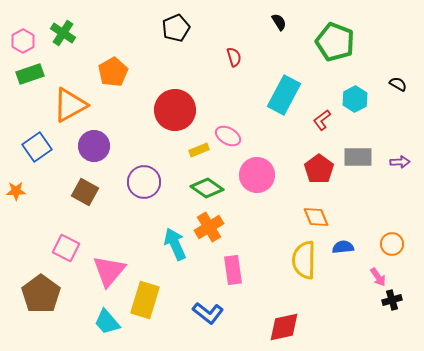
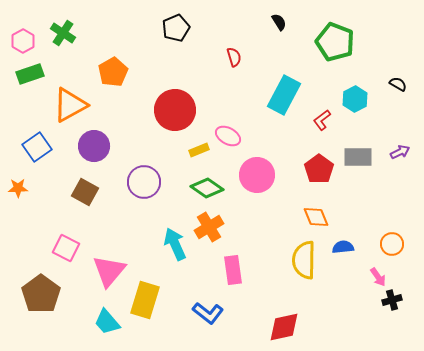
purple arrow at (400, 162): moved 10 px up; rotated 24 degrees counterclockwise
orange star at (16, 191): moved 2 px right, 3 px up
